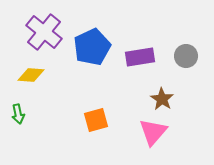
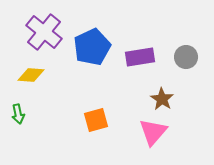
gray circle: moved 1 px down
